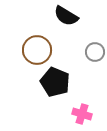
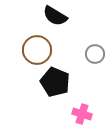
black semicircle: moved 11 px left
gray circle: moved 2 px down
